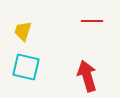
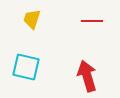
yellow trapezoid: moved 9 px right, 12 px up
